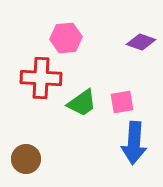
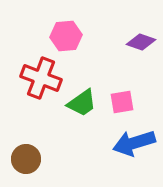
pink hexagon: moved 2 px up
red cross: rotated 18 degrees clockwise
blue arrow: rotated 69 degrees clockwise
